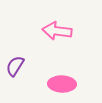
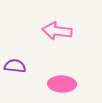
purple semicircle: rotated 65 degrees clockwise
